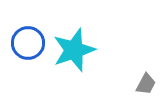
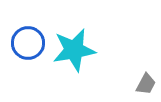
cyan star: rotated 9 degrees clockwise
